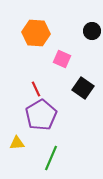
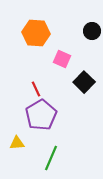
black square: moved 1 px right, 6 px up; rotated 10 degrees clockwise
